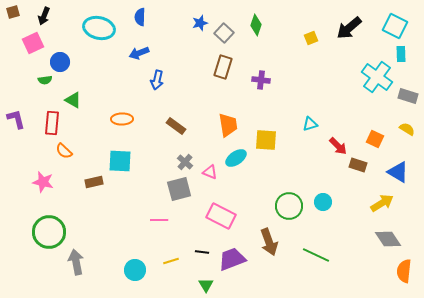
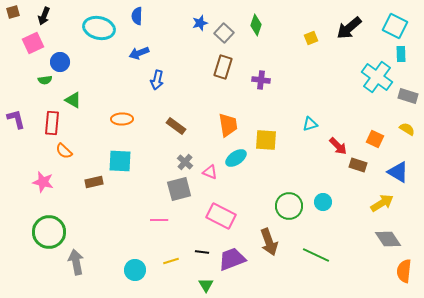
blue semicircle at (140, 17): moved 3 px left, 1 px up
